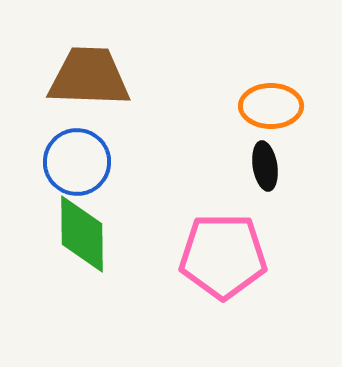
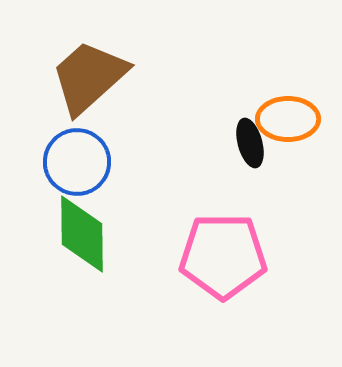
brown trapezoid: rotated 44 degrees counterclockwise
orange ellipse: moved 17 px right, 13 px down
black ellipse: moved 15 px left, 23 px up; rotated 6 degrees counterclockwise
